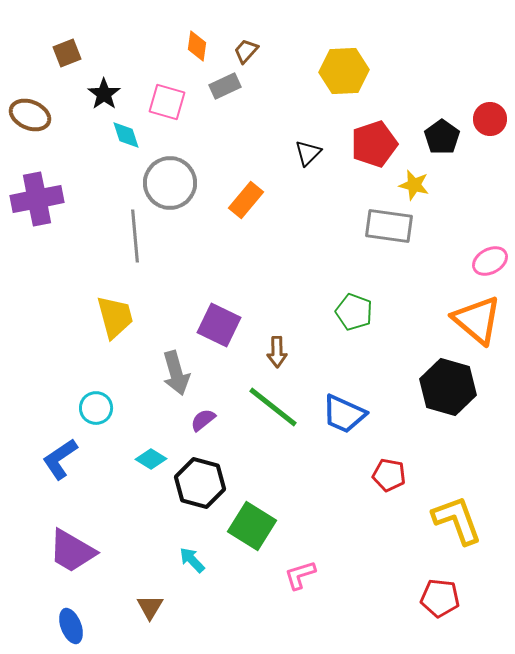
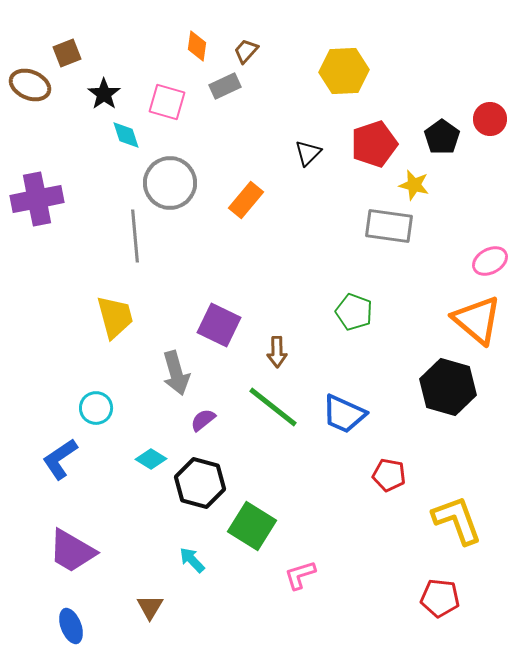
brown ellipse at (30, 115): moved 30 px up
